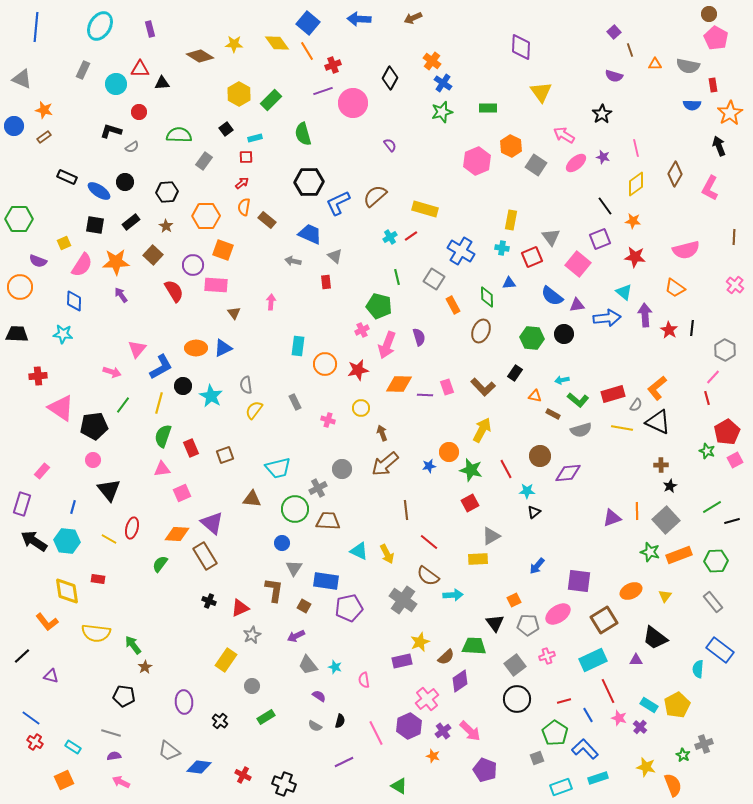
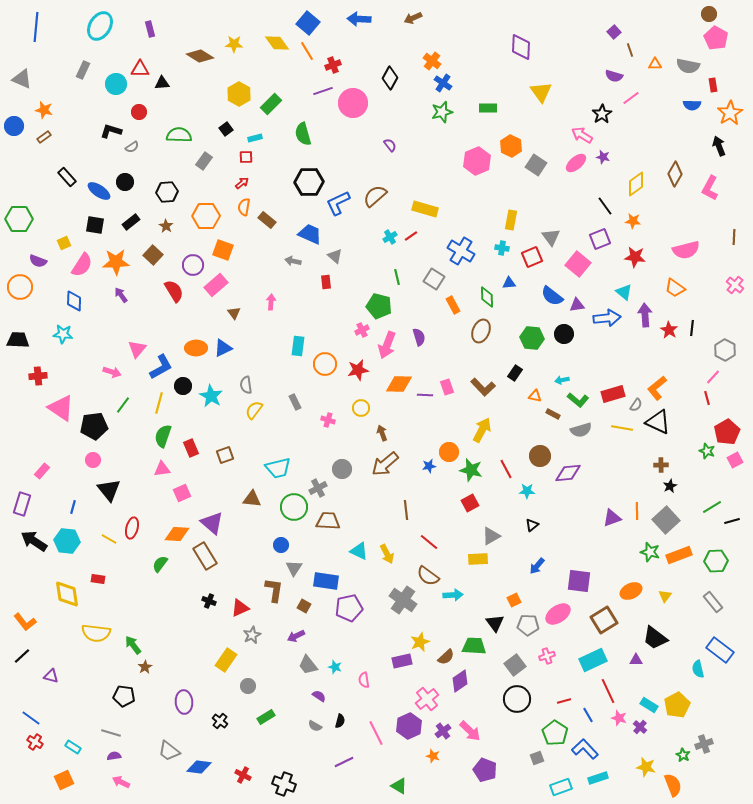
green rectangle at (271, 100): moved 4 px down
pink arrow at (564, 135): moved 18 px right
pink line at (636, 148): moved 5 px left, 50 px up; rotated 66 degrees clockwise
black rectangle at (67, 177): rotated 24 degrees clockwise
pink rectangle at (216, 285): rotated 45 degrees counterclockwise
black trapezoid at (17, 334): moved 1 px right, 6 px down
green circle at (295, 509): moved 1 px left, 2 px up
black triangle at (534, 512): moved 2 px left, 13 px down
blue circle at (282, 543): moved 1 px left, 2 px down
yellow diamond at (67, 591): moved 3 px down
orange L-shape at (47, 622): moved 22 px left
cyan semicircle at (698, 669): rotated 18 degrees counterclockwise
gray circle at (252, 686): moved 4 px left
